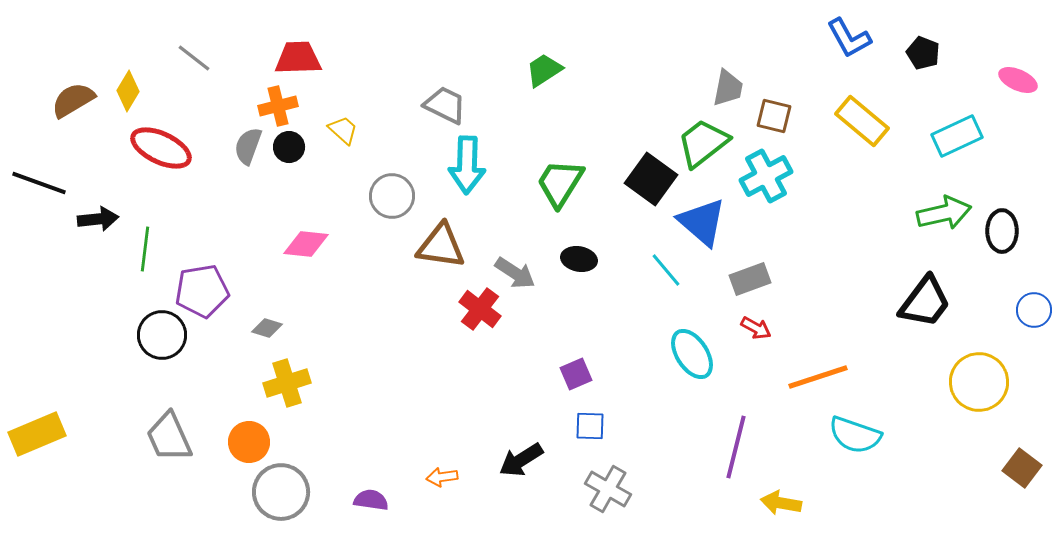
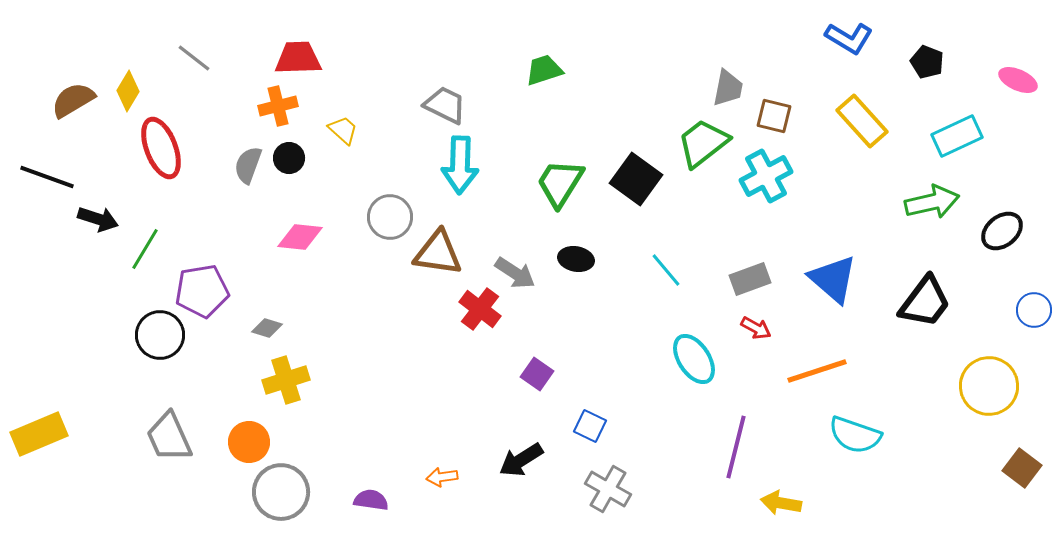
blue L-shape at (849, 38): rotated 30 degrees counterclockwise
black pentagon at (923, 53): moved 4 px right, 9 px down
green trapezoid at (544, 70): rotated 15 degrees clockwise
yellow rectangle at (862, 121): rotated 8 degrees clockwise
gray semicircle at (248, 146): moved 19 px down
black circle at (289, 147): moved 11 px down
red ellipse at (161, 148): rotated 44 degrees clockwise
cyan arrow at (467, 165): moved 7 px left
black square at (651, 179): moved 15 px left
black line at (39, 183): moved 8 px right, 6 px up
gray circle at (392, 196): moved 2 px left, 21 px down
green arrow at (944, 213): moved 12 px left, 11 px up
black arrow at (98, 219): rotated 24 degrees clockwise
blue triangle at (702, 222): moved 131 px right, 57 px down
black ellipse at (1002, 231): rotated 51 degrees clockwise
pink diamond at (306, 244): moved 6 px left, 7 px up
brown triangle at (441, 246): moved 3 px left, 7 px down
green line at (145, 249): rotated 24 degrees clockwise
black ellipse at (579, 259): moved 3 px left
black circle at (162, 335): moved 2 px left
cyan ellipse at (692, 354): moved 2 px right, 5 px down
purple square at (576, 374): moved 39 px left; rotated 32 degrees counterclockwise
orange line at (818, 377): moved 1 px left, 6 px up
yellow circle at (979, 382): moved 10 px right, 4 px down
yellow cross at (287, 383): moved 1 px left, 3 px up
blue square at (590, 426): rotated 24 degrees clockwise
yellow rectangle at (37, 434): moved 2 px right
